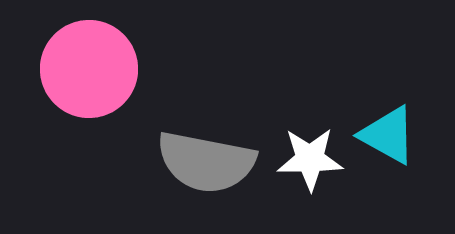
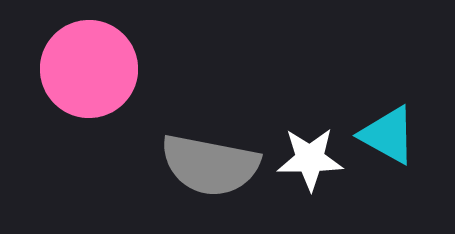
gray semicircle: moved 4 px right, 3 px down
